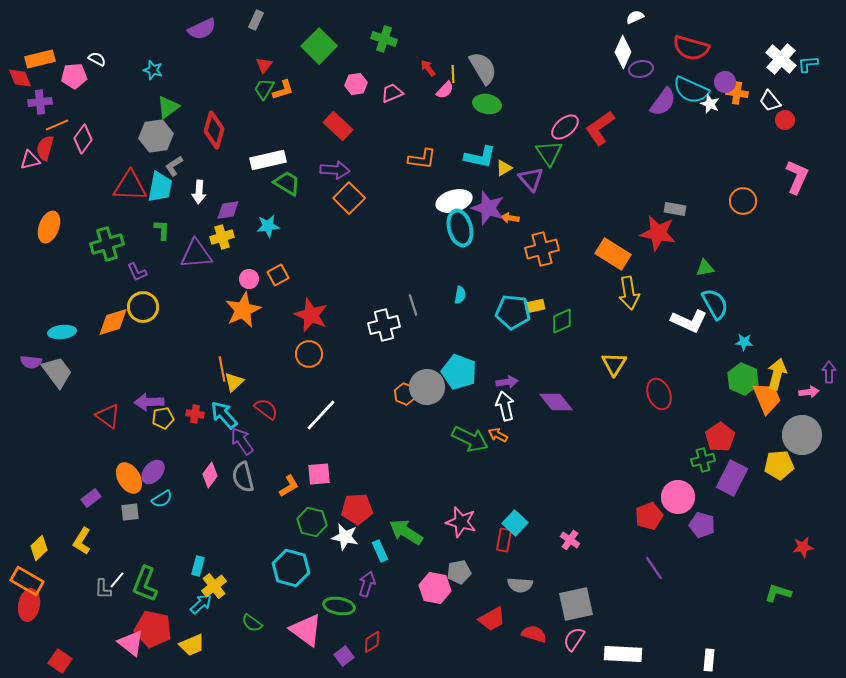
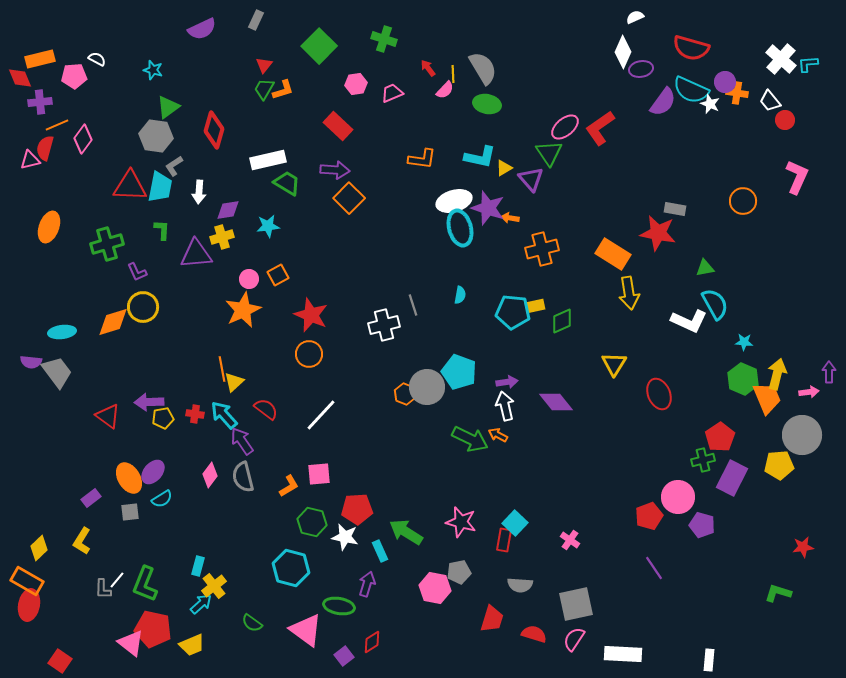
gray hexagon at (156, 136): rotated 16 degrees clockwise
red trapezoid at (492, 619): rotated 44 degrees counterclockwise
